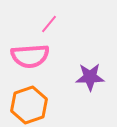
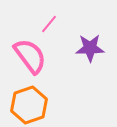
pink semicircle: rotated 123 degrees counterclockwise
purple star: moved 29 px up
